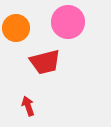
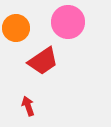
red trapezoid: moved 2 px left, 1 px up; rotated 20 degrees counterclockwise
